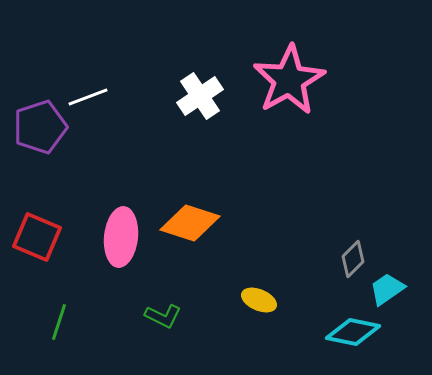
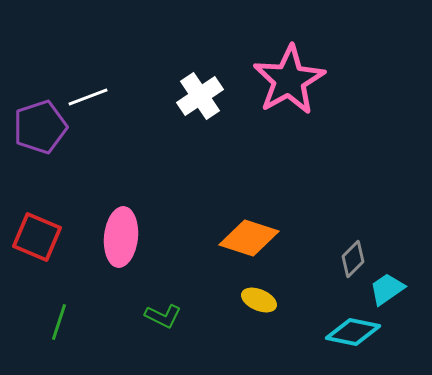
orange diamond: moved 59 px right, 15 px down
